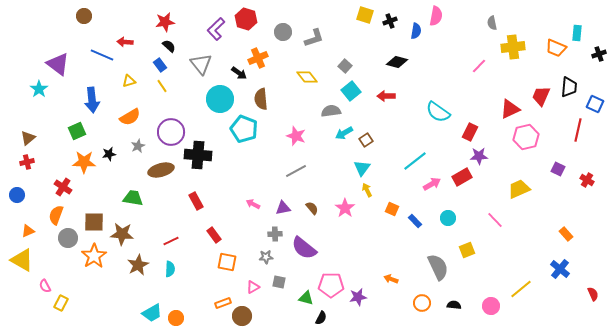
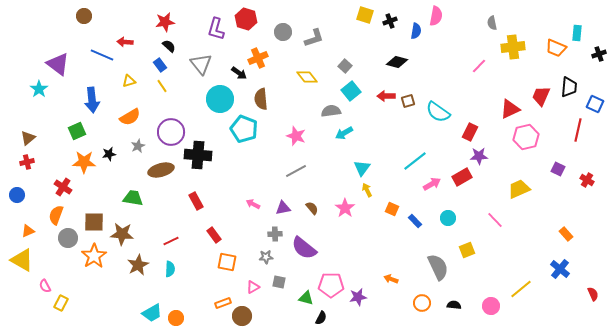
purple L-shape at (216, 29): rotated 30 degrees counterclockwise
brown square at (366, 140): moved 42 px right, 39 px up; rotated 16 degrees clockwise
